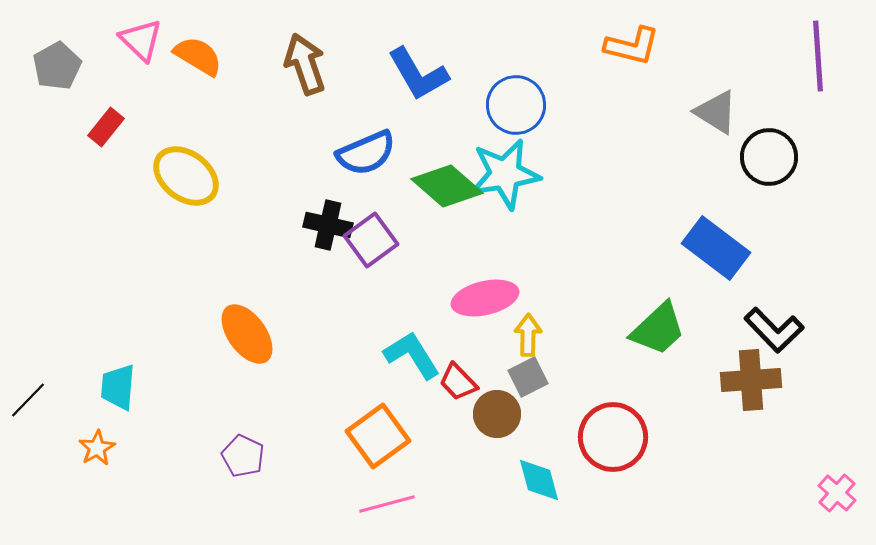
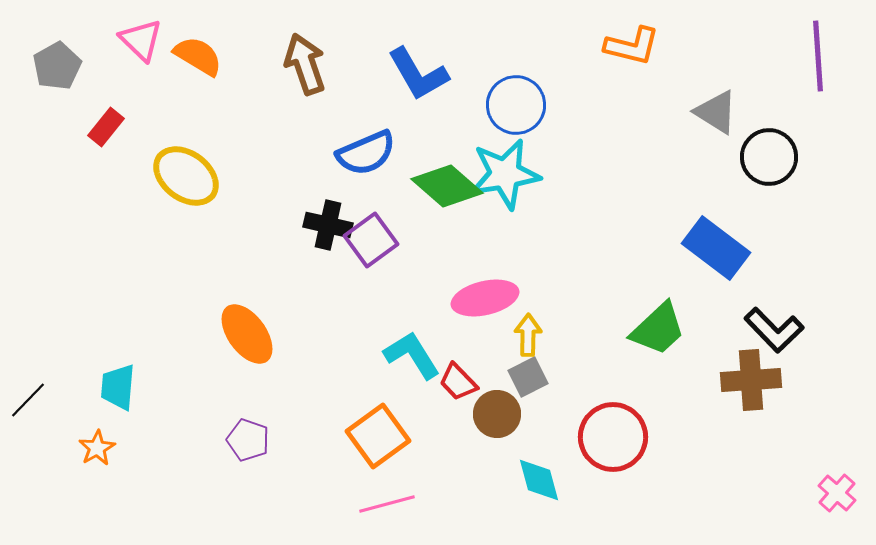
purple pentagon: moved 5 px right, 16 px up; rotated 6 degrees counterclockwise
